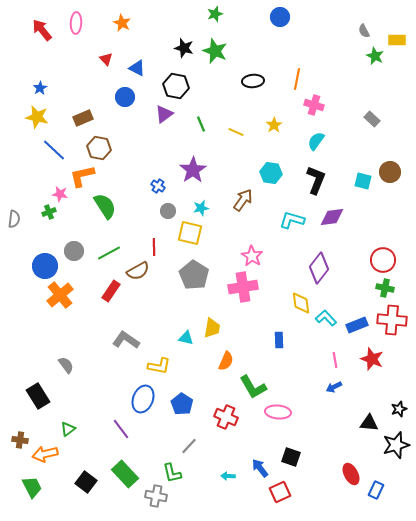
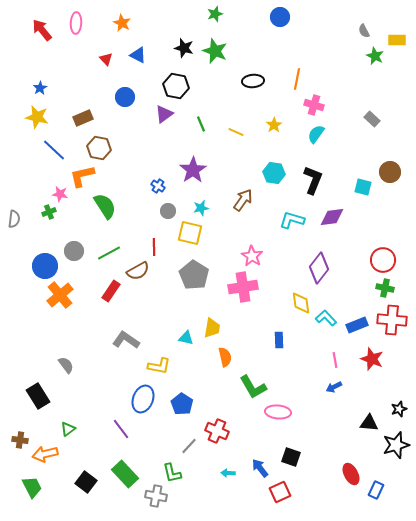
blue triangle at (137, 68): moved 1 px right, 13 px up
cyan semicircle at (316, 141): moved 7 px up
cyan hexagon at (271, 173): moved 3 px right
black L-shape at (316, 180): moved 3 px left
cyan square at (363, 181): moved 6 px down
orange semicircle at (226, 361): moved 1 px left, 4 px up; rotated 36 degrees counterclockwise
red cross at (226, 417): moved 9 px left, 14 px down
cyan arrow at (228, 476): moved 3 px up
